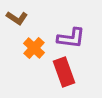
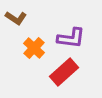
brown L-shape: moved 1 px left
red rectangle: rotated 68 degrees clockwise
